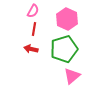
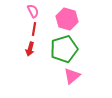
pink semicircle: rotated 56 degrees counterclockwise
pink hexagon: rotated 10 degrees counterclockwise
red arrow: moved 1 px left; rotated 88 degrees counterclockwise
